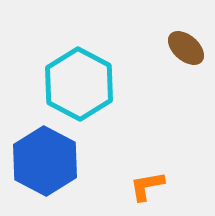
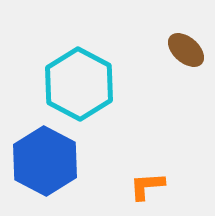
brown ellipse: moved 2 px down
orange L-shape: rotated 6 degrees clockwise
